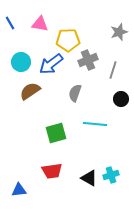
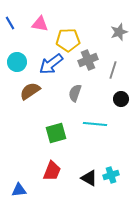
cyan circle: moved 4 px left
red trapezoid: rotated 60 degrees counterclockwise
